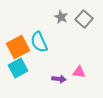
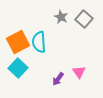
cyan semicircle: rotated 20 degrees clockwise
orange square: moved 5 px up
cyan square: rotated 18 degrees counterclockwise
pink triangle: rotated 48 degrees clockwise
purple arrow: moved 1 px left; rotated 120 degrees clockwise
